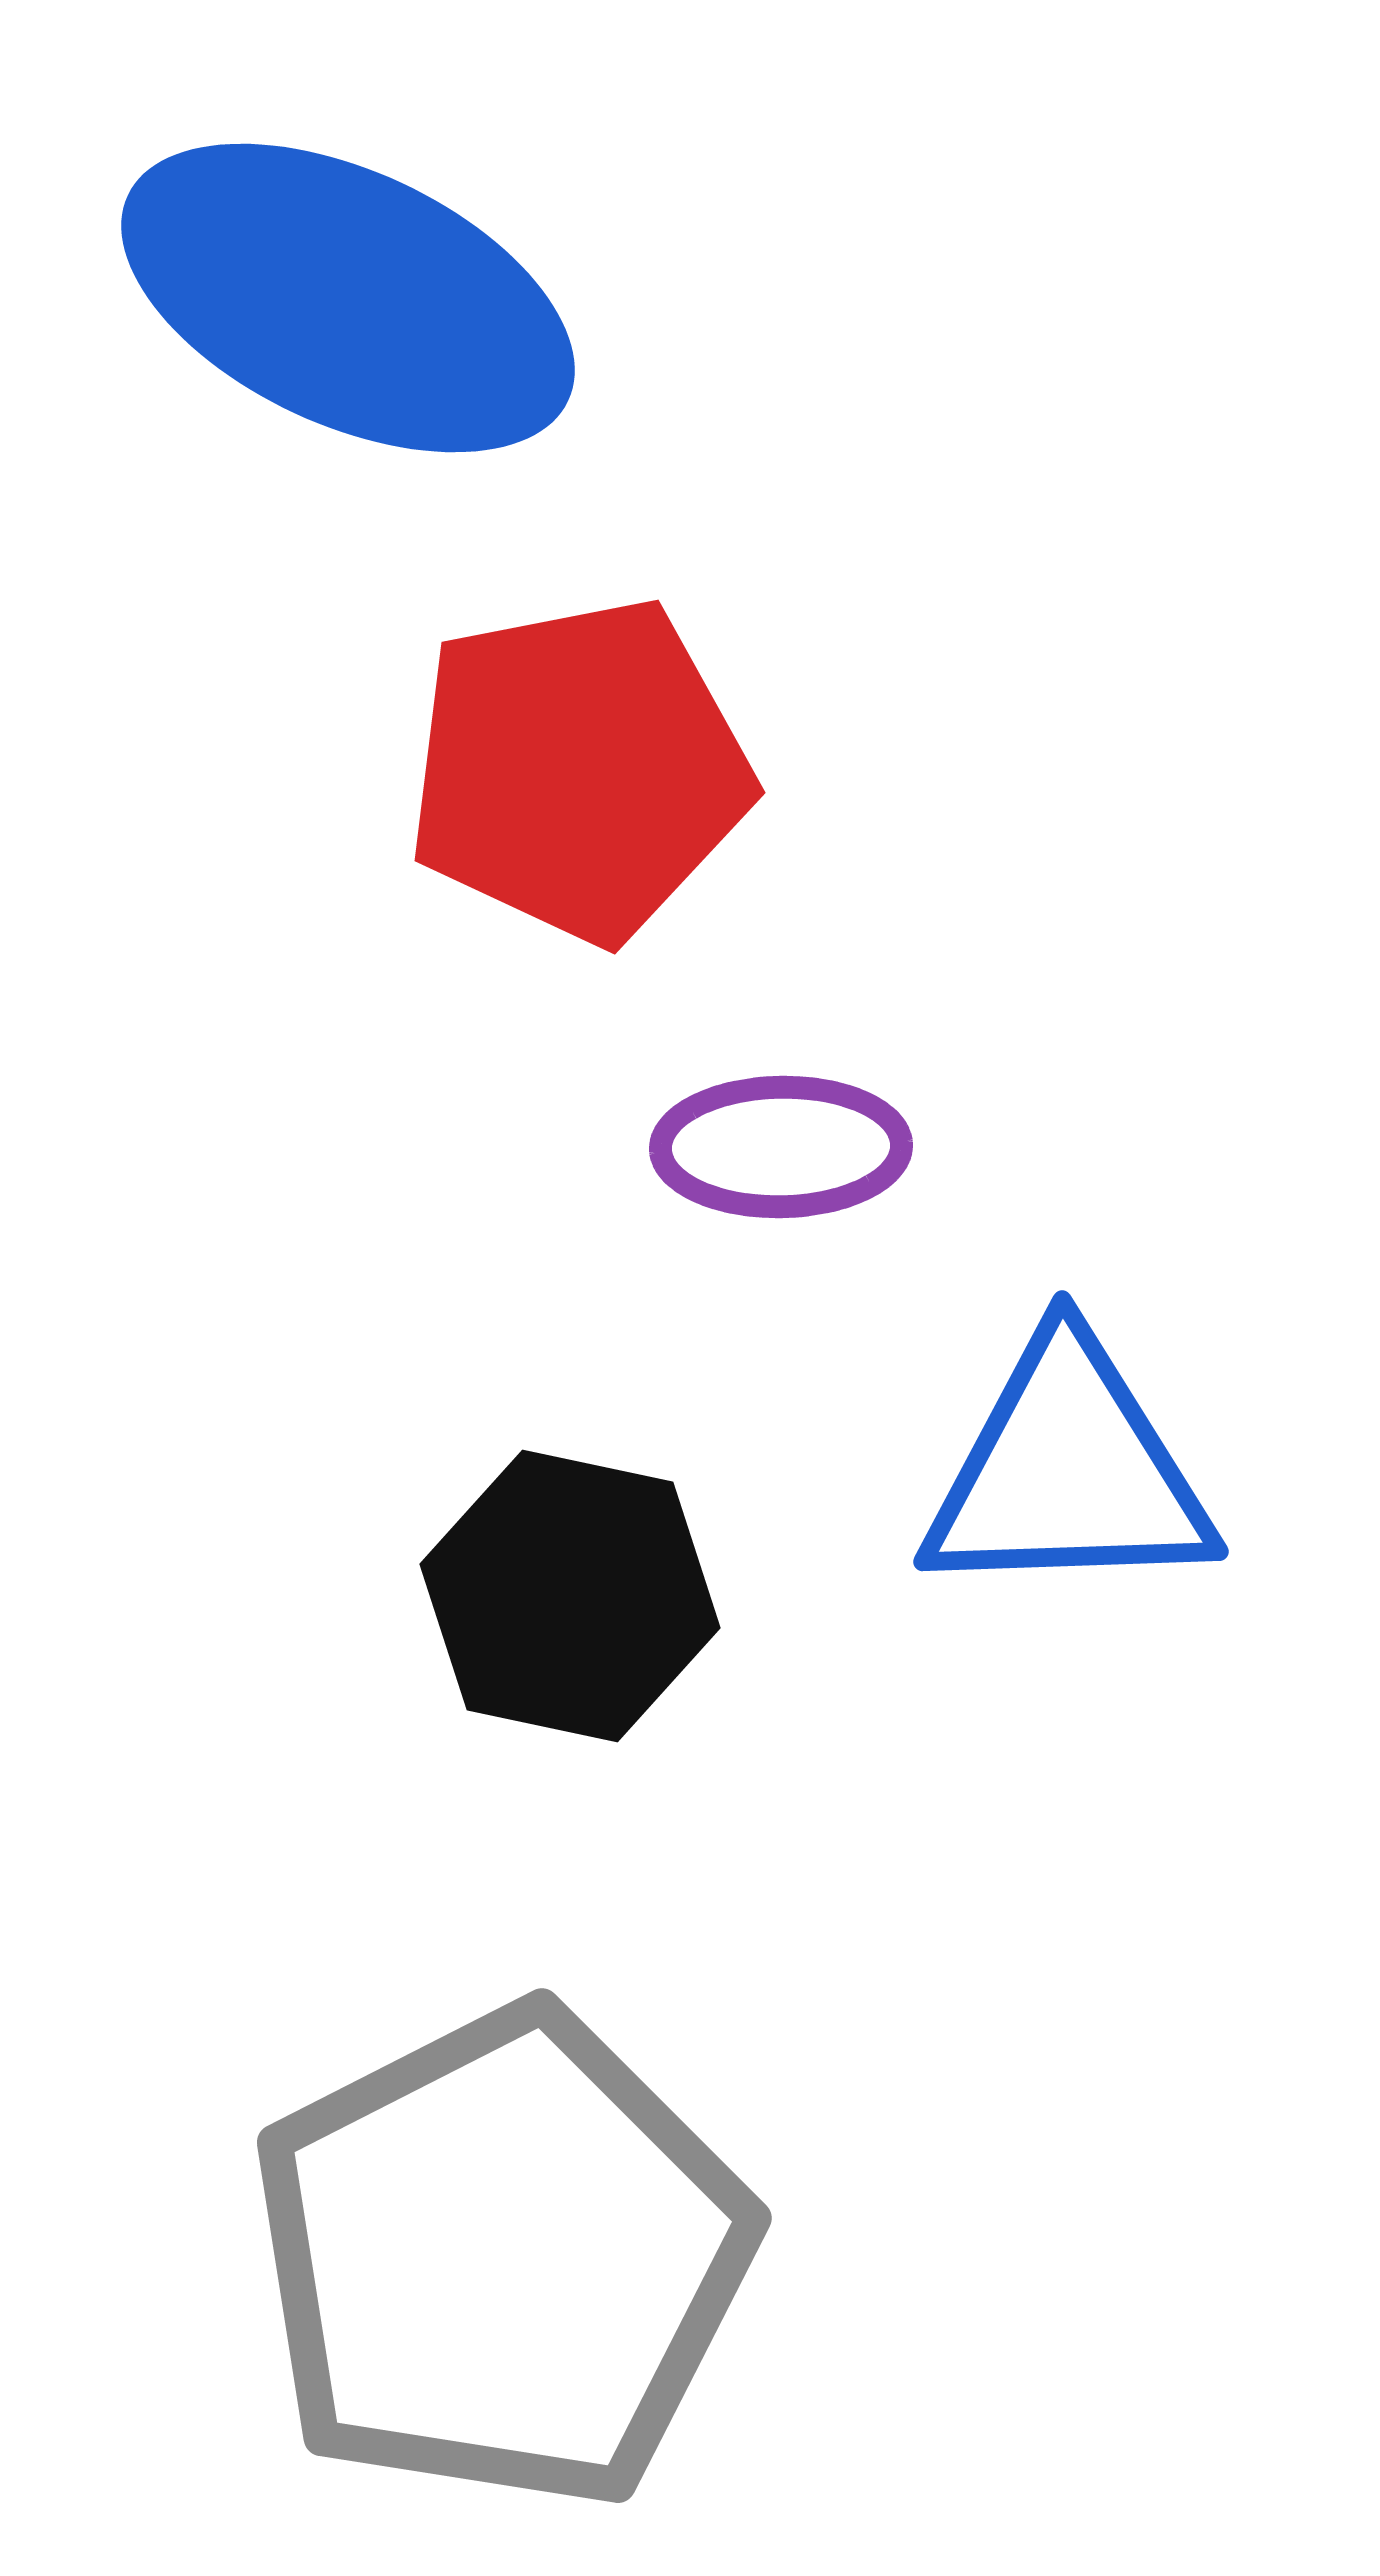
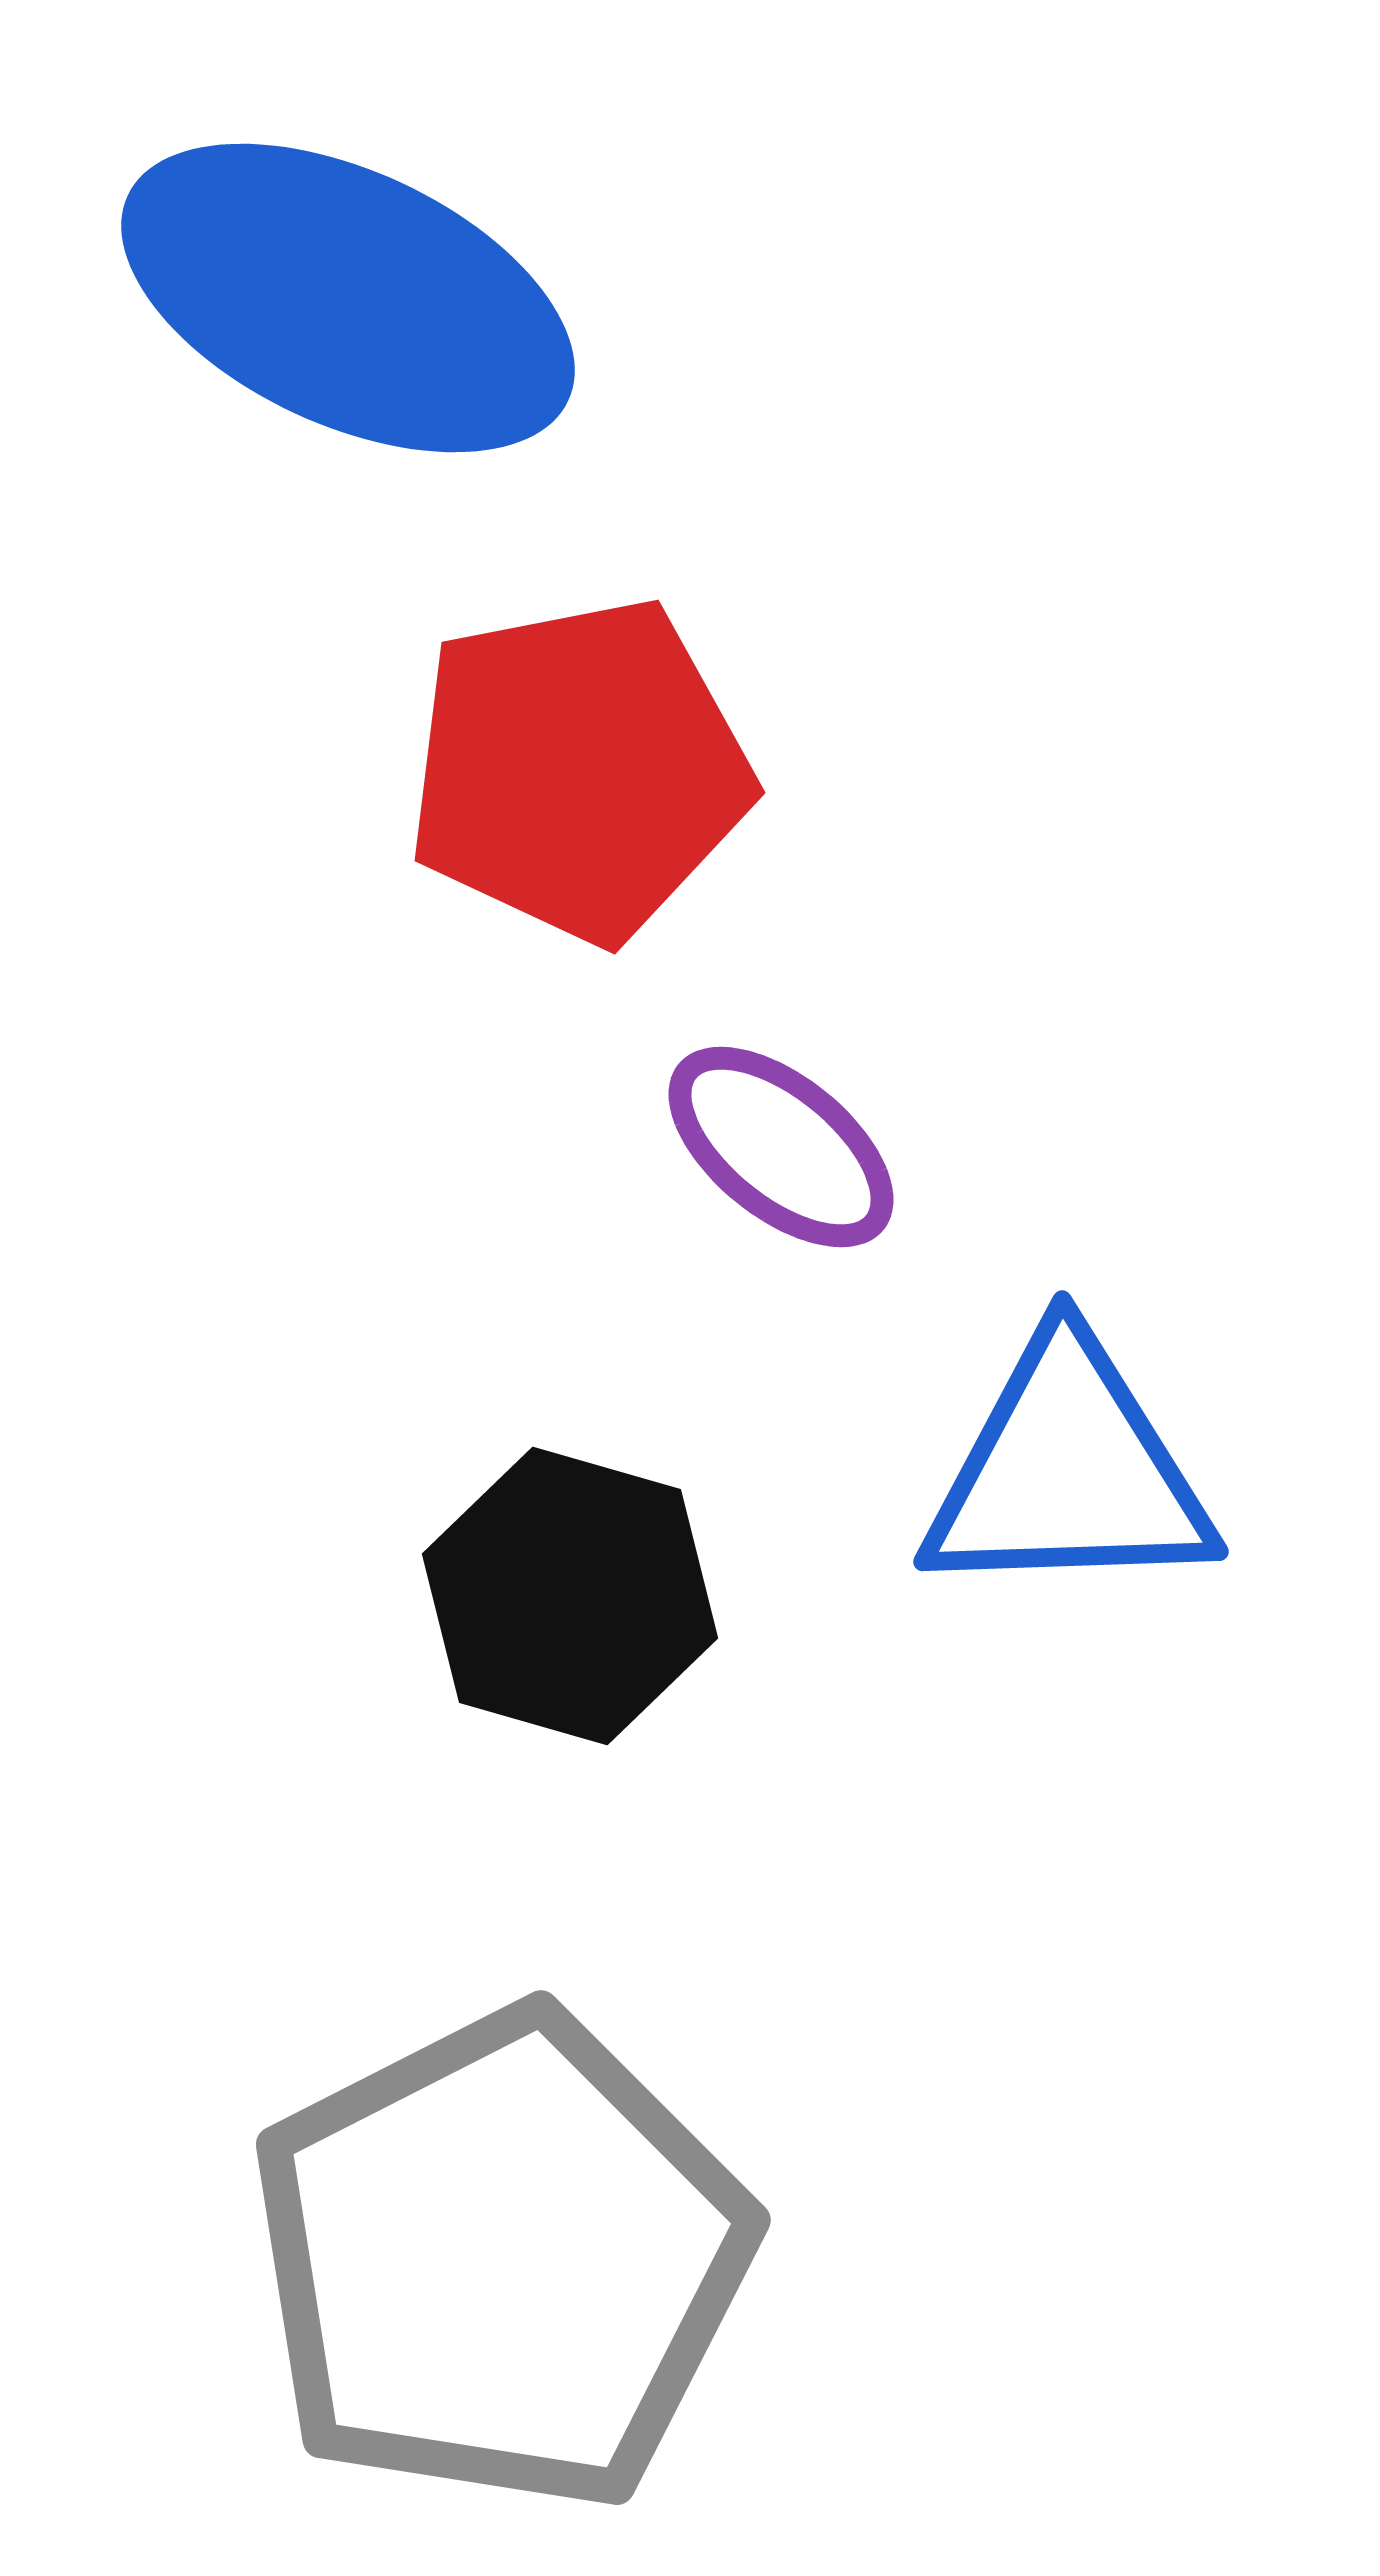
purple ellipse: rotated 40 degrees clockwise
black hexagon: rotated 4 degrees clockwise
gray pentagon: moved 1 px left, 2 px down
